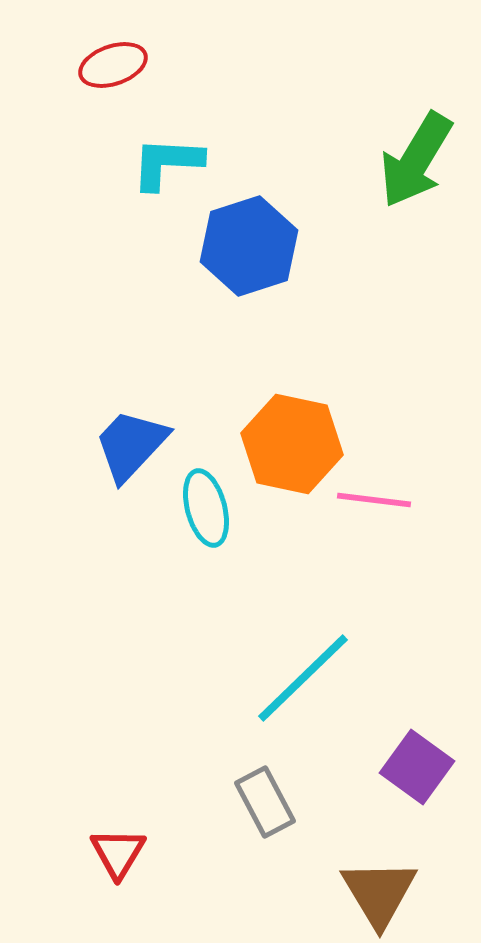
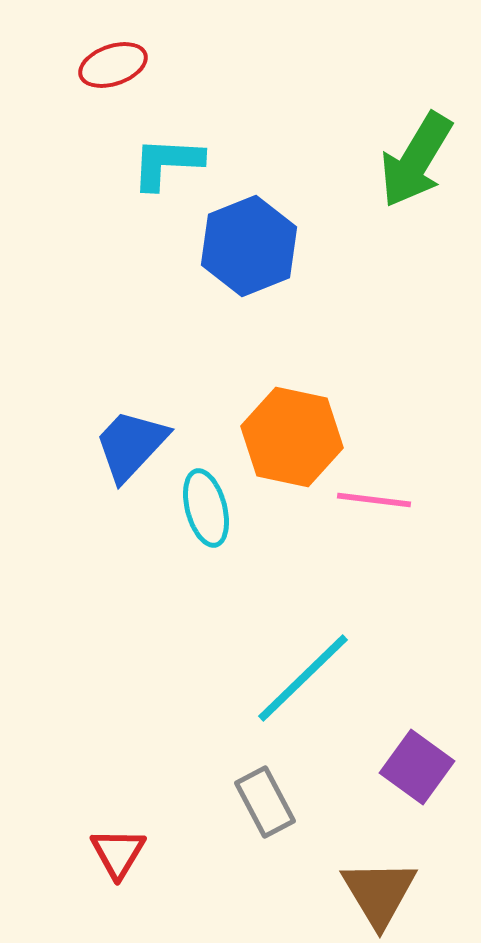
blue hexagon: rotated 4 degrees counterclockwise
orange hexagon: moved 7 px up
